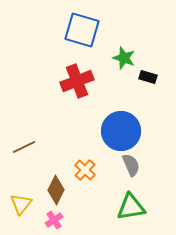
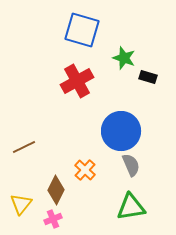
red cross: rotated 8 degrees counterclockwise
pink cross: moved 1 px left, 1 px up; rotated 12 degrees clockwise
